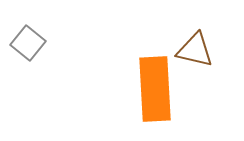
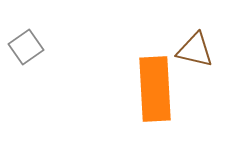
gray square: moved 2 px left, 4 px down; rotated 16 degrees clockwise
